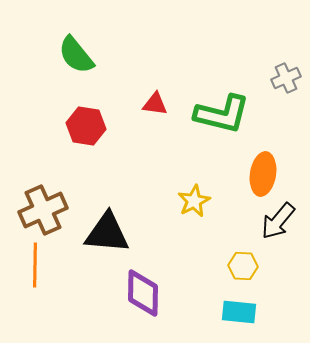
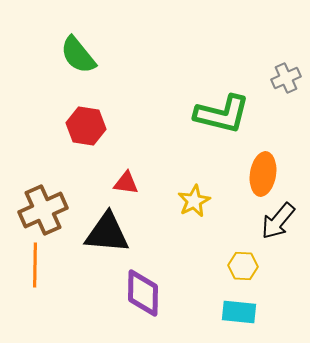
green semicircle: moved 2 px right
red triangle: moved 29 px left, 79 px down
